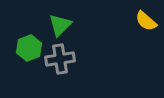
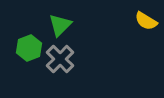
yellow semicircle: rotated 10 degrees counterclockwise
gray cross: rotated 36 degrees counterclockwise
